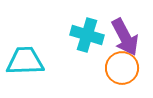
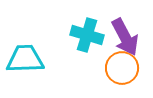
cyan trapezoid: moved 2 px up
